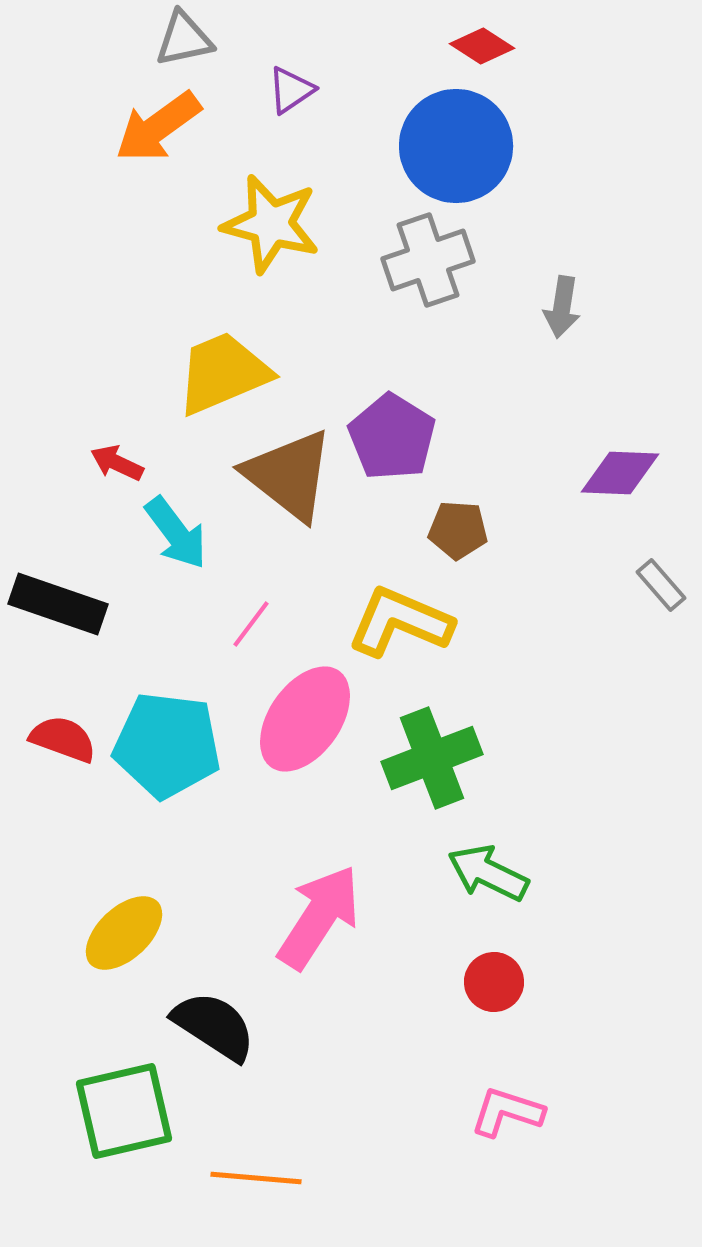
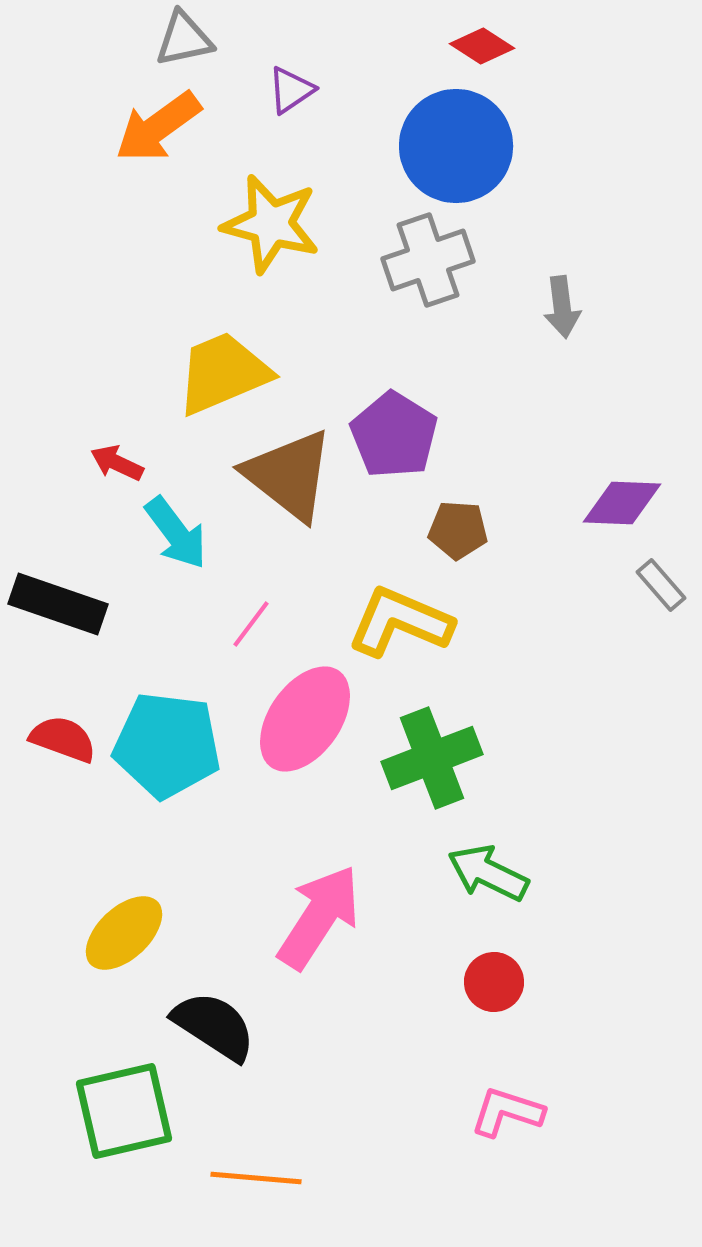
gray arrow: rotated 16 degrees counterclockwise
purple pentagon: moved 2 px right, 2 px up
purple diamond: moved 2 px right, 30 px down
